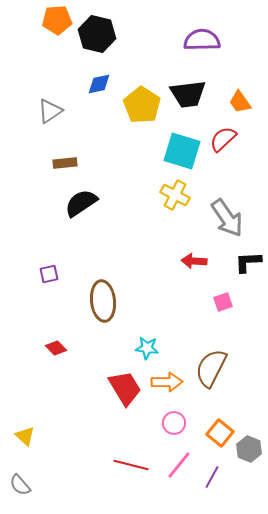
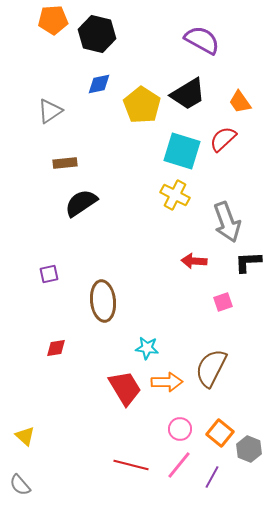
orange pentagon: moved 4 px left
purple semicircle: rotated 30 degrees clockwise
black trapezoid: rotated 24 degrees counterclockwise
gray arrow: moved 4 px down; rotated 15 degrees clockwise
red diamond: rotated 55 degrees counterclockwise
pink circle: moved 6 px right, 6 px down
